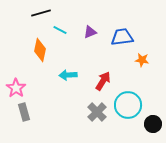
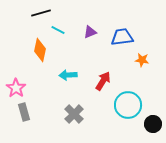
cyan line: moved 2 px left
gray cross: moved 23 px left, 2 px down
